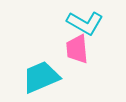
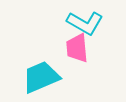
pink trapezoid: moved 1 px up
